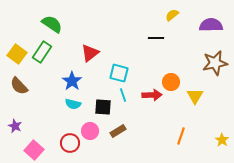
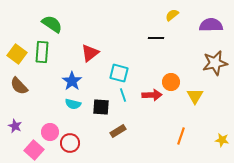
green rectangle: rotated 30 degrees counterclockwise
black square: moved 2 px left
pink circle: moved 40 px left, 1 px down
yellow star: rotated 24 degrees counterclockwise
